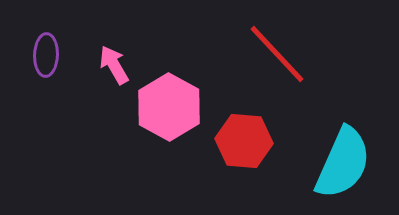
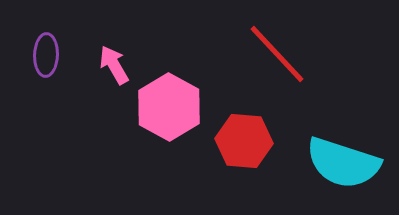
cyan semicircle: rotated 84 degrees clockwise
